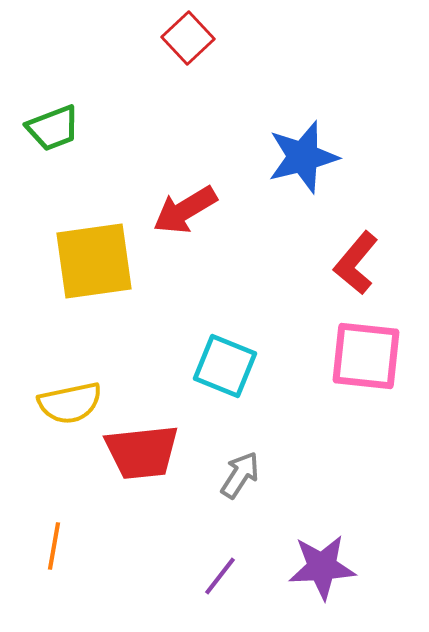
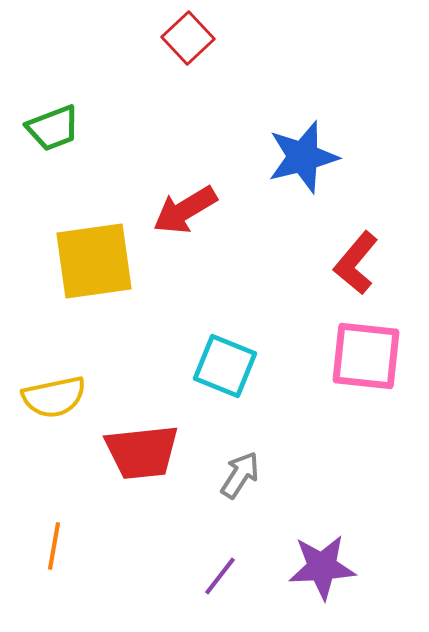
yellow semicircle: moved 16 px left, 6 px up
